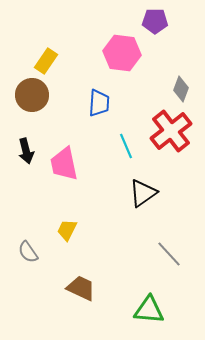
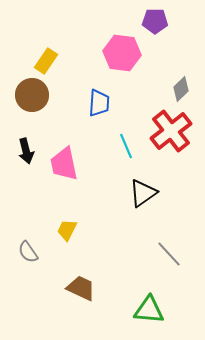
gray diamond: rotated 25 degrees clockwise
